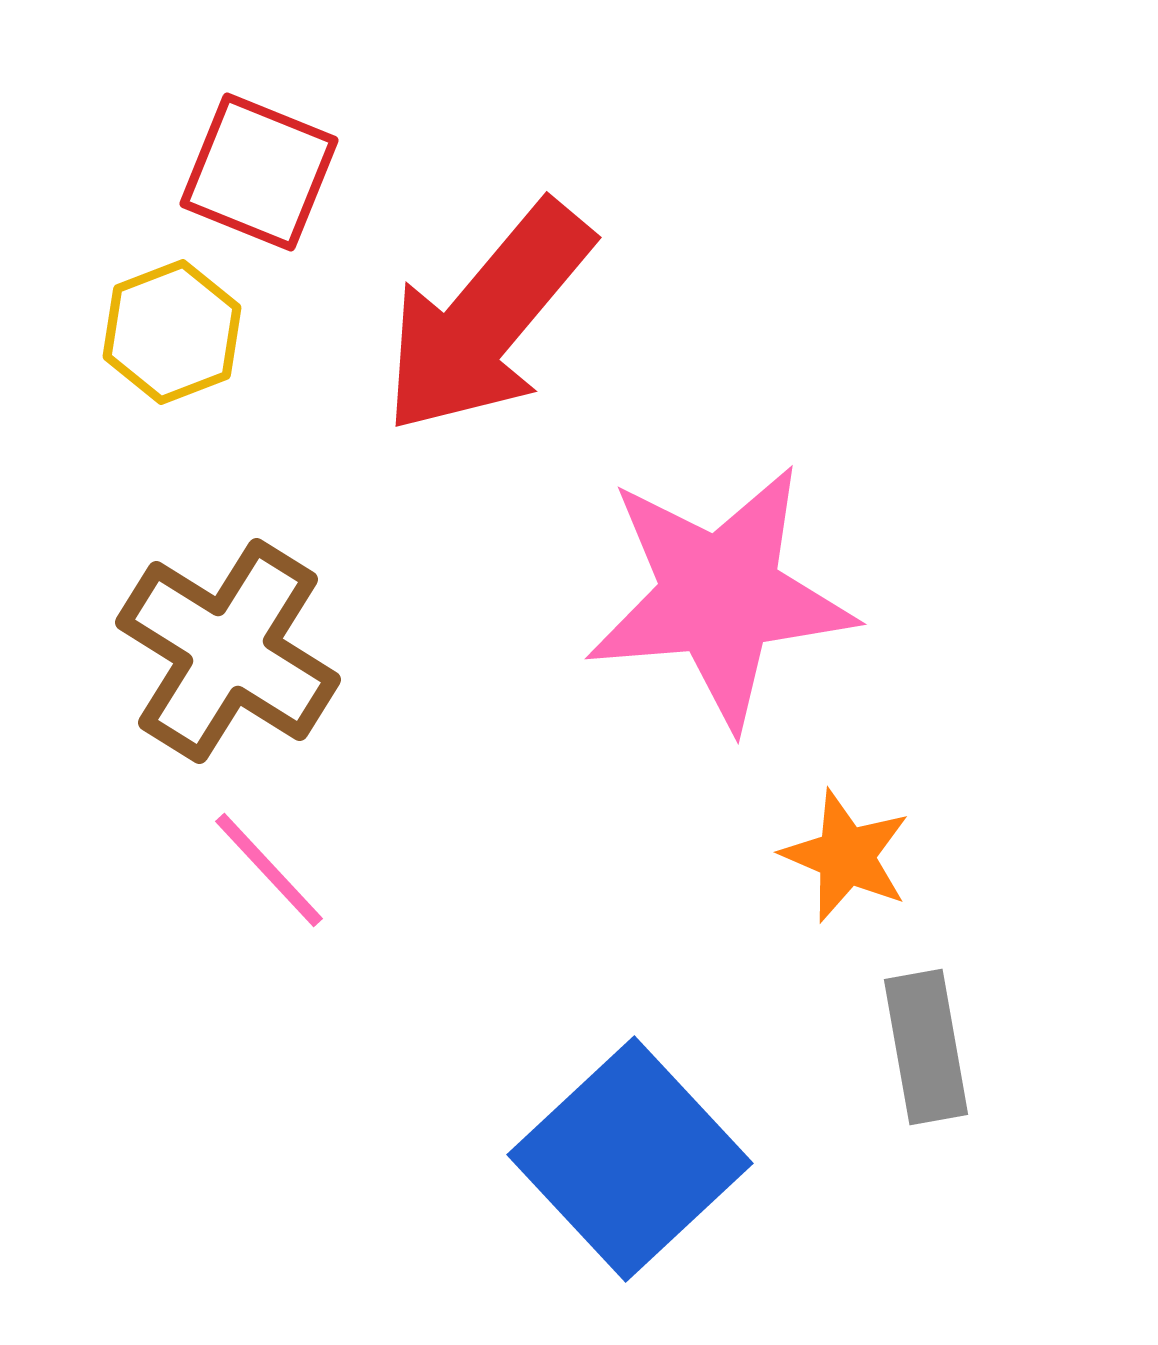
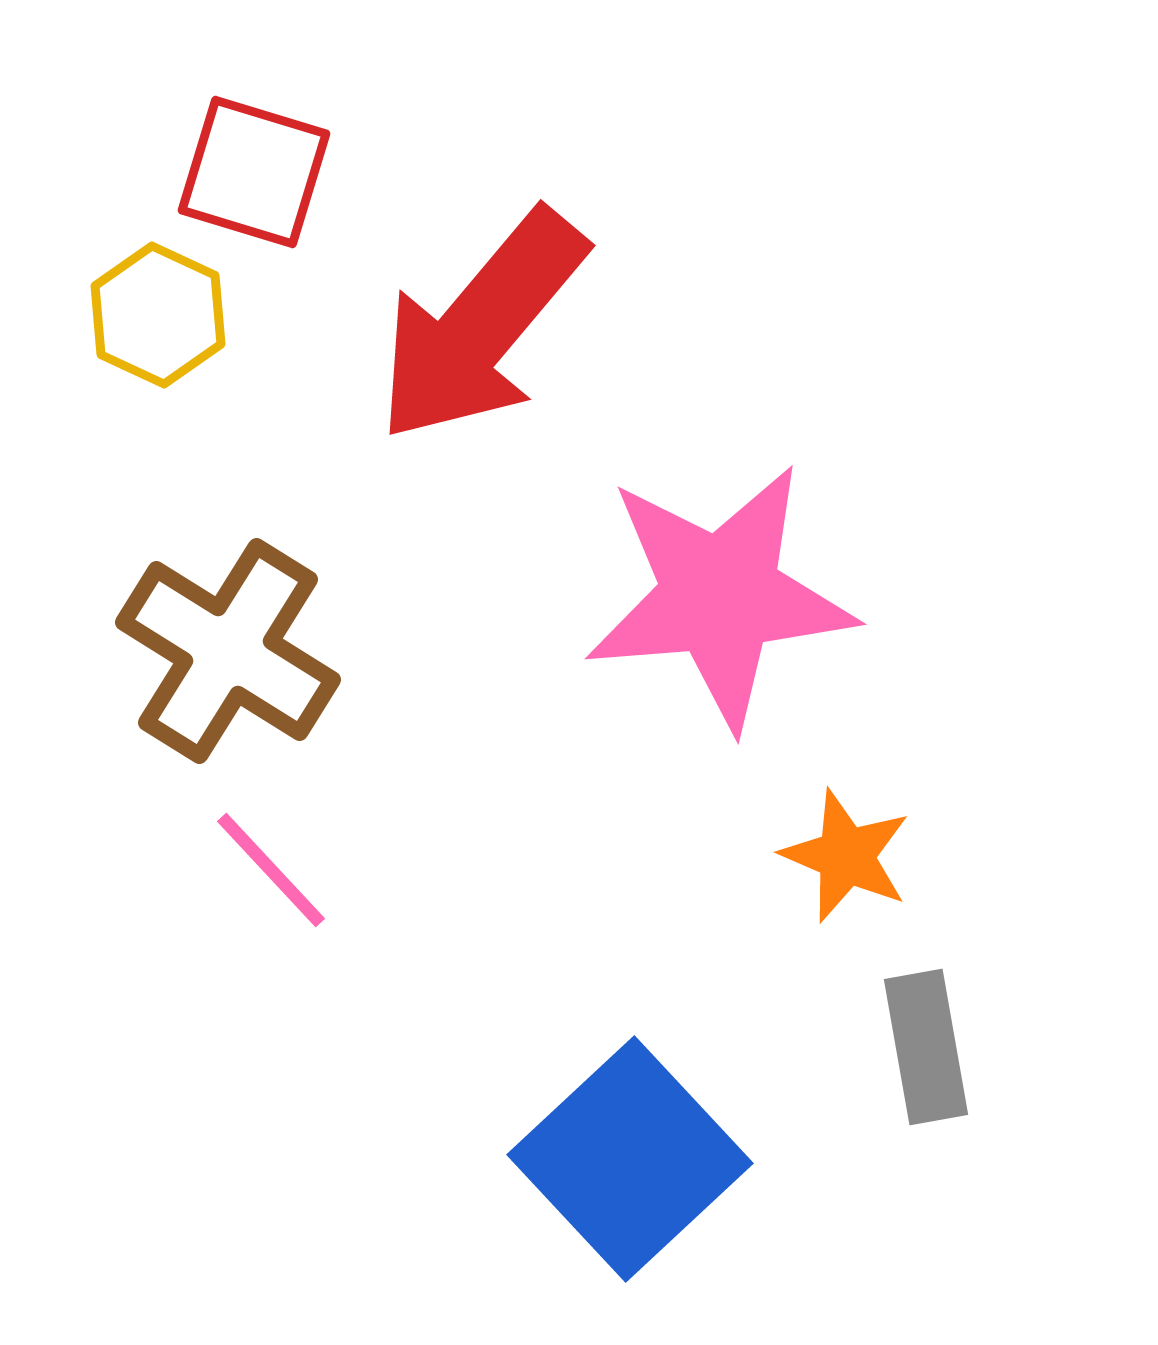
red square: moved 5 px left; rotated 5 degrees counterclockwise
red arrow: moved 6 px left, 8 px down
yellow hexagon: moved 14 px left, 17 px up; rotated 14 degrees counterclockwise
pink line: moved 2 px right
